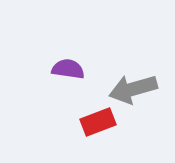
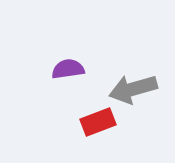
purple semicircle: rotated 16 degrees counterclockwise
